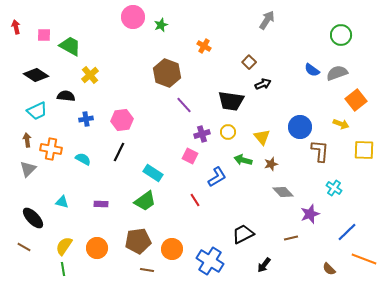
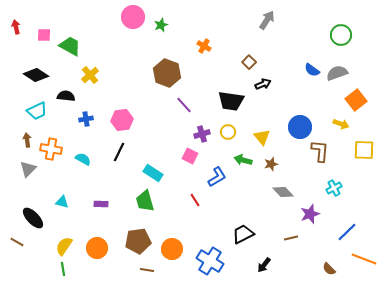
cyan cross at (334, 188): rotated 28 degrees clockwise
green trapezoid at (145, 201): rotated 110 degrees clockwise
brown line at (24, 247): moved 7 px left, 5 px up
